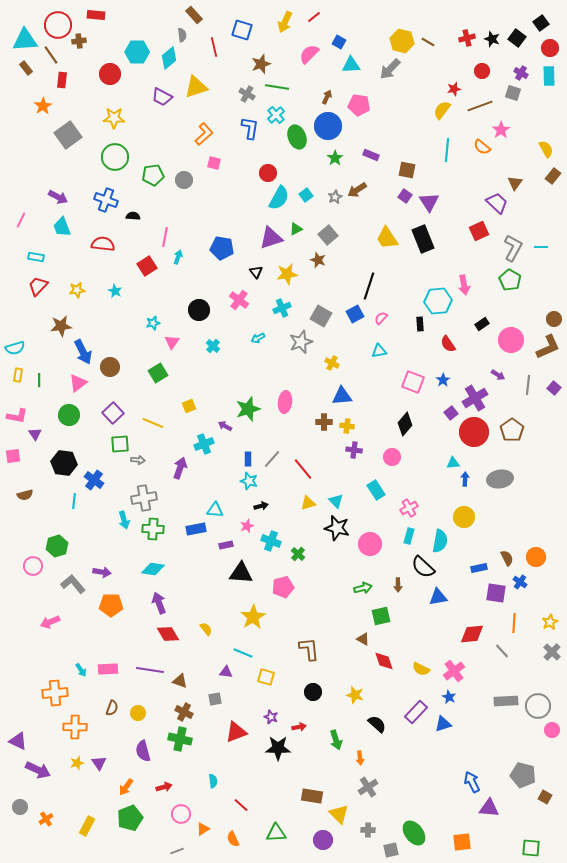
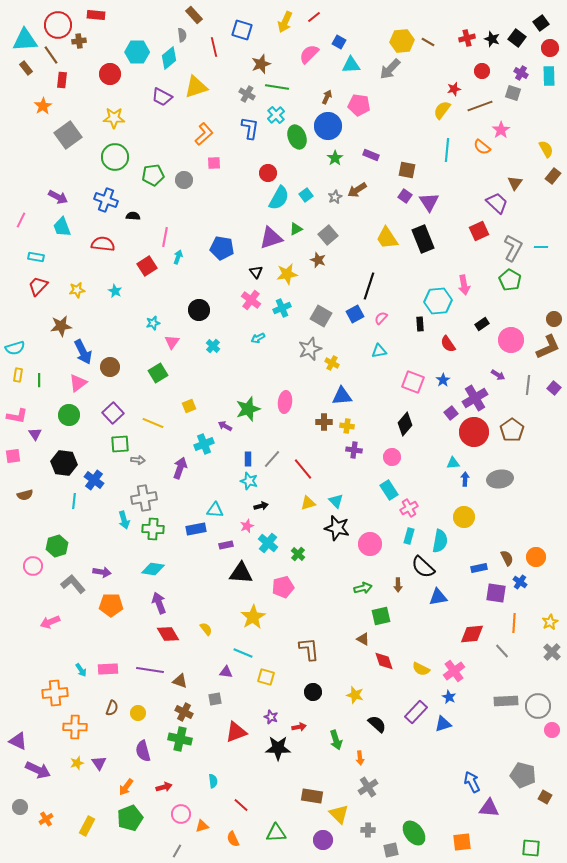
yellow hexagon at (402, 41): rotated 20 degrees counterclockwise
pink square at (214, 163): rotated 16 degrees counterclockwise
pink cross at (239, 300): moved 12 px right
gray star at (301, 342): moved 9 px right, 7 px down
cyan rectangle at (376, 490): moved 13 px right
cyan cross at (271, 541): moved 3 px left, 2 px down; rotated 18 degrees clockwise
orange triangle at (203, 829): moved 1 px left, 3 px up; rotated 16 degrees clockwise
gray line at (177, 851): rotated 40 degrees counterclockwise
